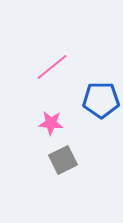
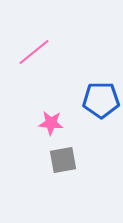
pink line: moved 18 px left, 15 px up
gray square: rotated 16 degrees clockwise
